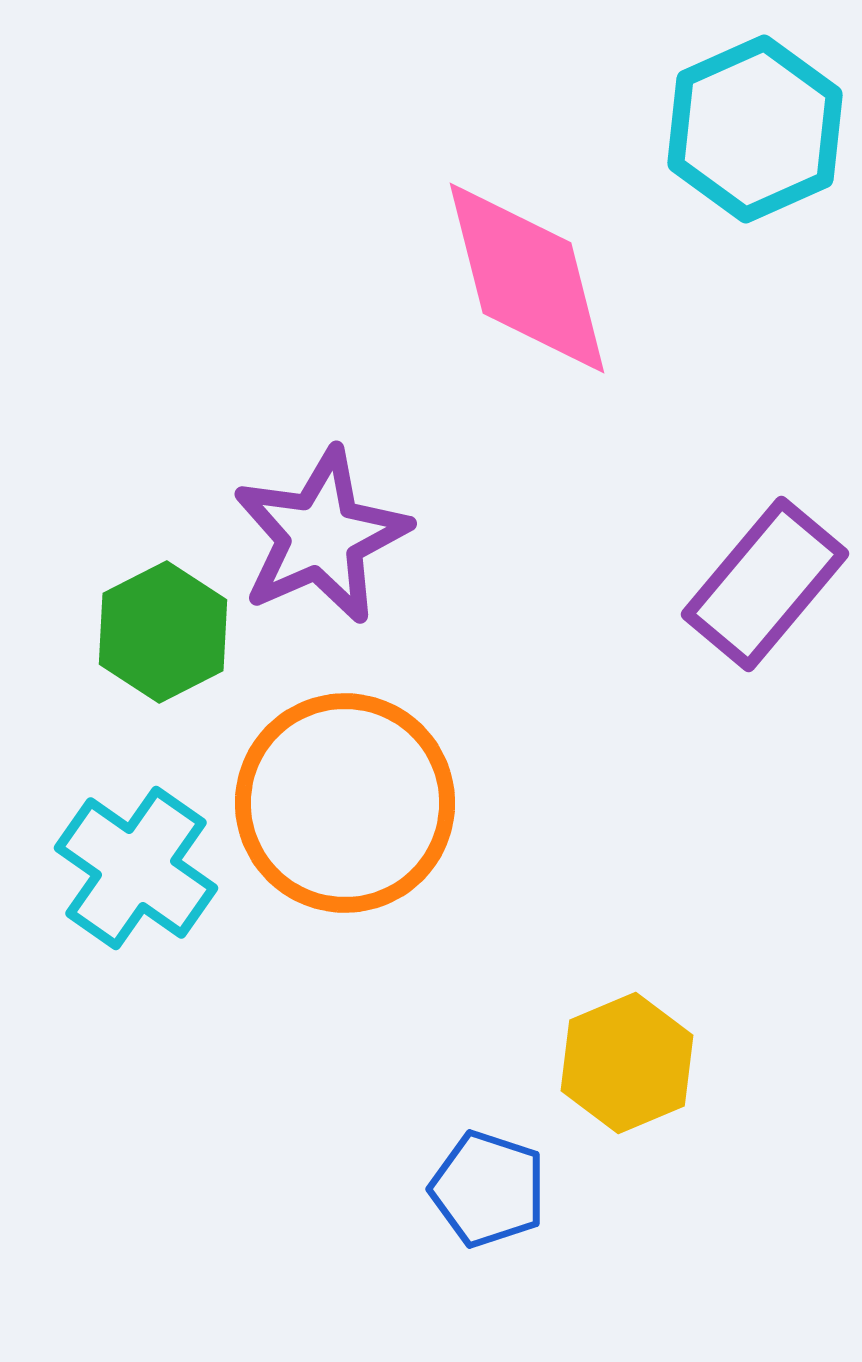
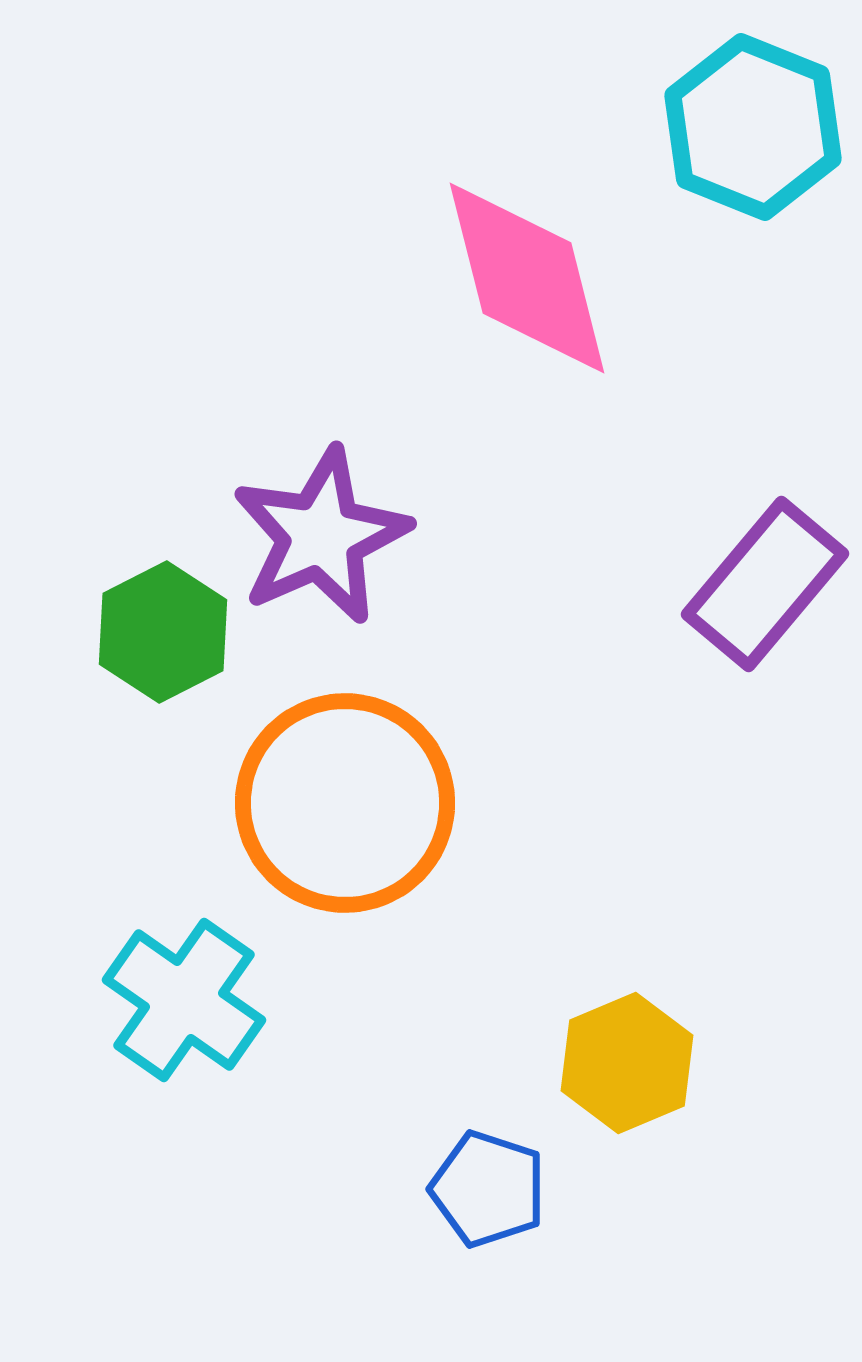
cyan hexagon: moved 2 px left, 2 px up; rotated 14 degrees counterclockwise
cyan cross: moved 48 px right, 132 px down
